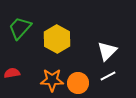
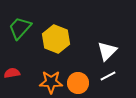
yellow hexagon: moved 1 px left; rotated 8 degrees counterclockwise
orange star: moved 1 px left, 2 px down
